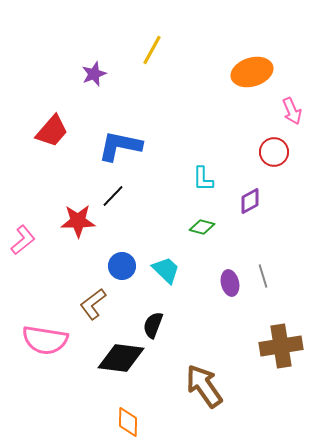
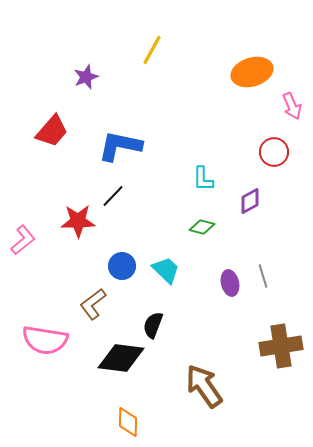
purple star: moved 8 px left, 3 px down
pink arrow: moved 5 px up
